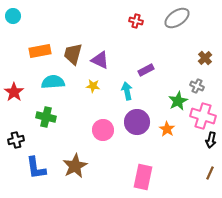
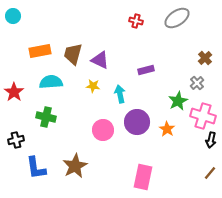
purple rectangle: rotated 14 degrees clockwise
cyan semicircle: moved 2 px left
gray cross: moved 3 px up; rotated 24 degrees clockwise
cyan arrow: moved 7 px left, 3 px down
brown line: rotated 16 degrees clockwise
